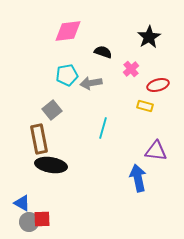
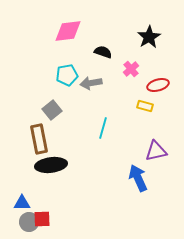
purple triangle: rotated 20 degrees counterclockwise
black ellipse: rotated 16 degrees counterclockwise
blue arrow: rotated 12 degrees counterclockwise
blue triangle: rotated 30 degrees counterclockwise
